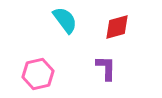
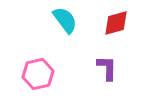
red diamond: moved 1 px left, 4 px up
purple L-shape: moved 1 px right
